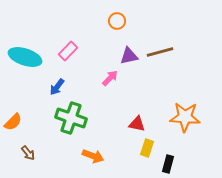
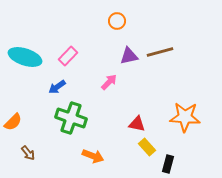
pink rectangle: moved 5 px down
pink arrow: moved 1 px left, 4 px down
blue arrow: rotated 18 degrees clockwise
yellow rectangle: moved 1 px up; rotated 60 degrees counterclockwise
